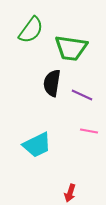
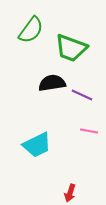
green trapezoid: rotated 12 degrees clockwise
black semicircle: rotated 72 degrees clockwise
